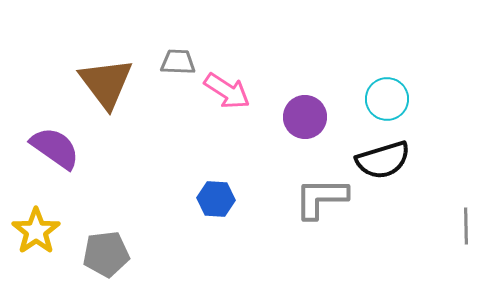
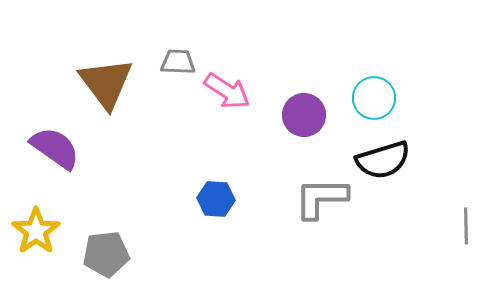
cyan circle: moved 13 px left, 1 px up
purple circle: moved 1 px left, 2 px up
